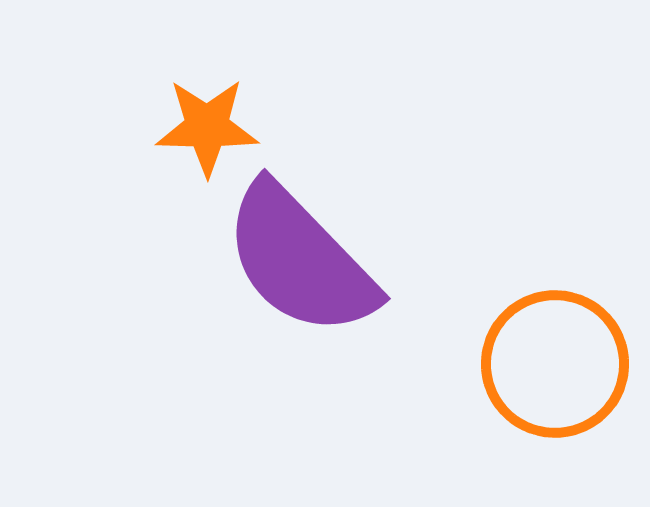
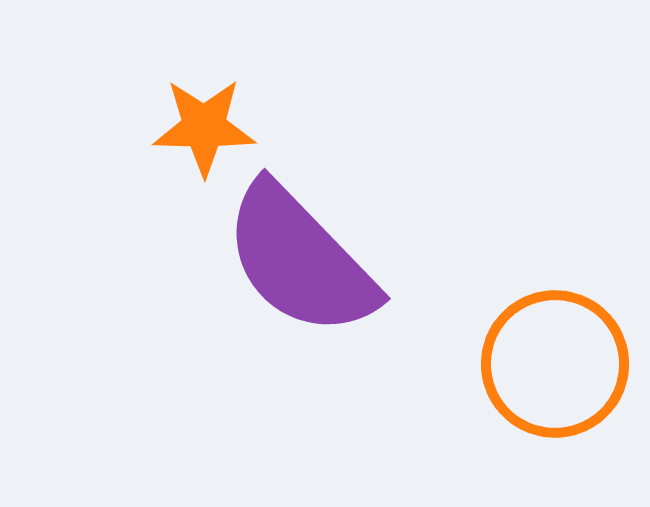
orange star: moved 3 px left
